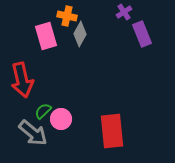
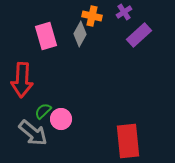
orange cross: moved 25 px right
purple rectangle: moved 3 px left, 1 px down; rotated 70 degrees clockwise
red arrow: rotated 16 degrees clockwise
red rectangle: moved 16 px right, 10 px down
